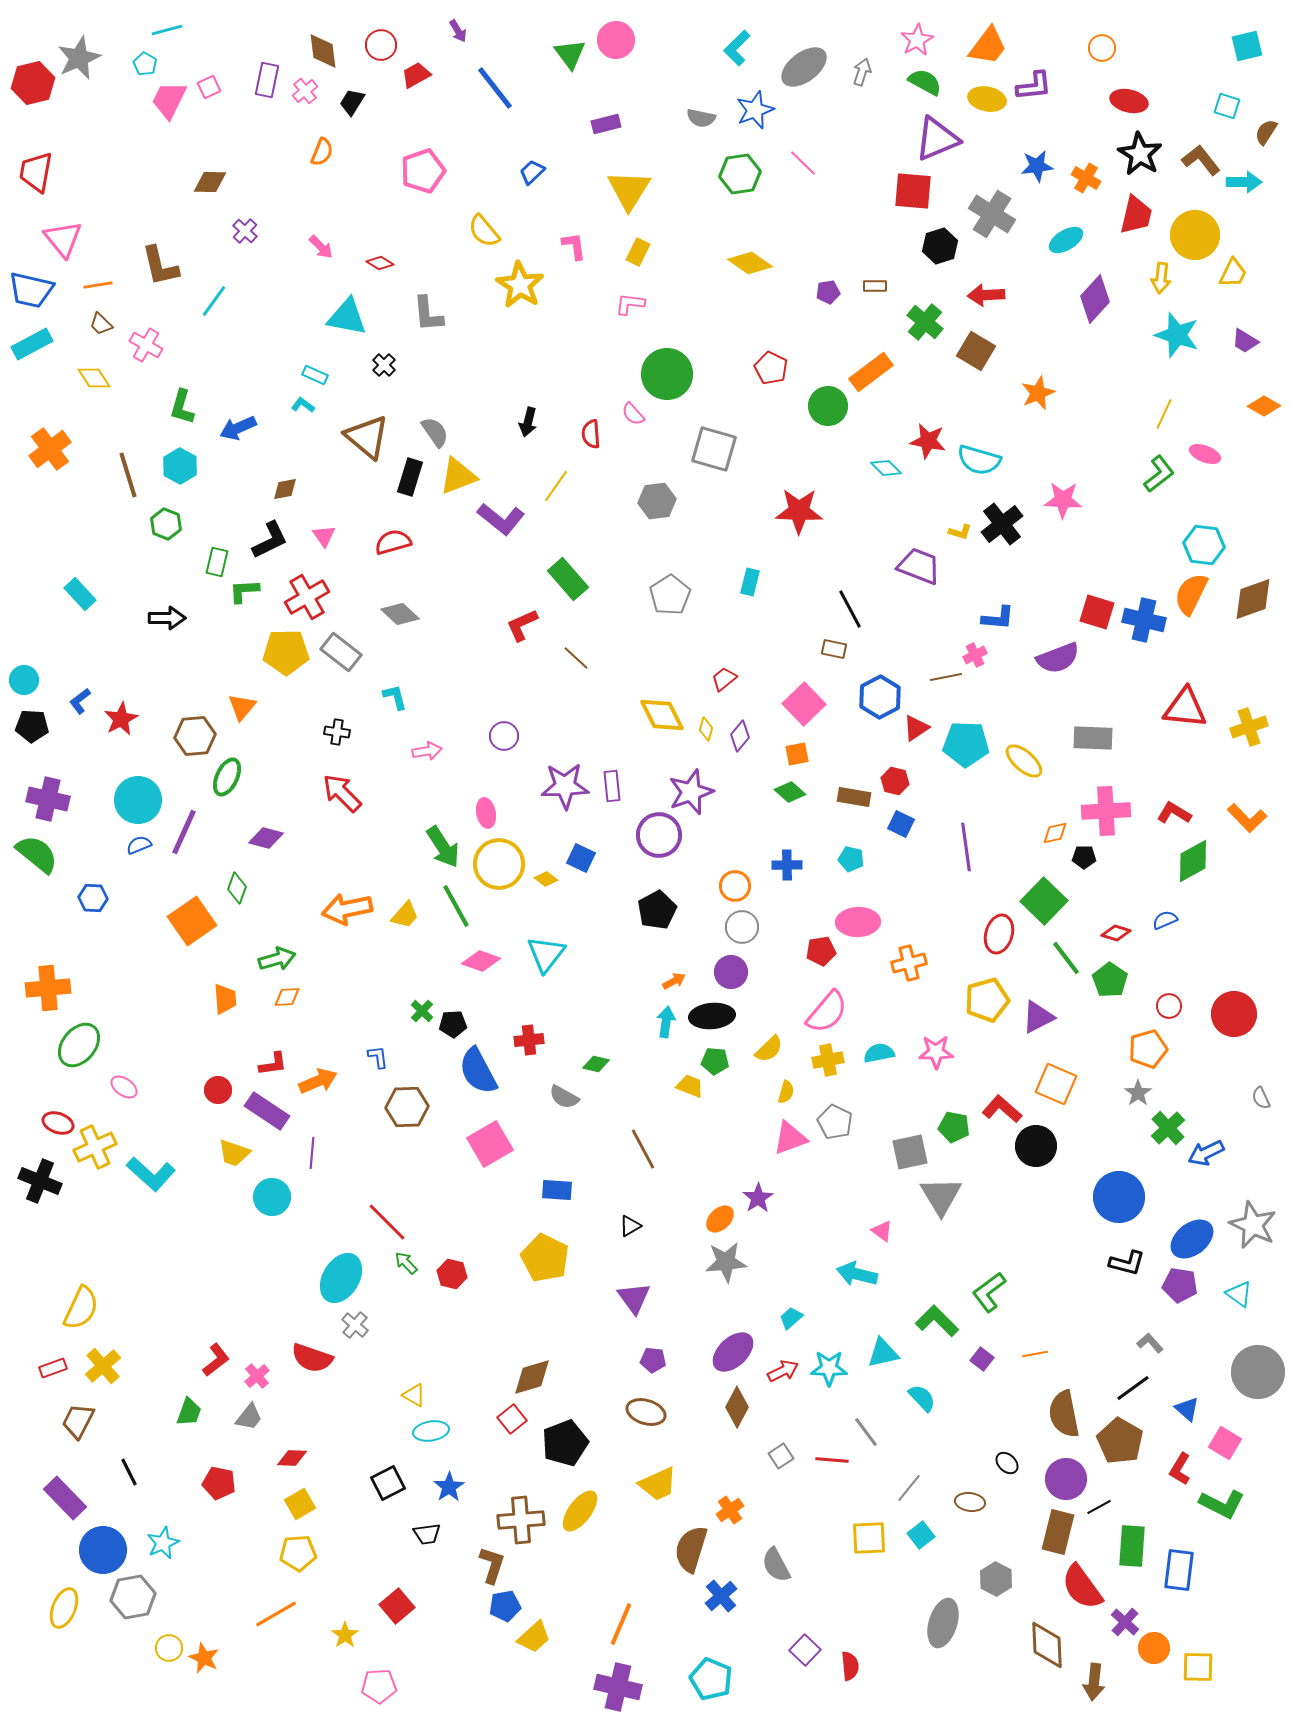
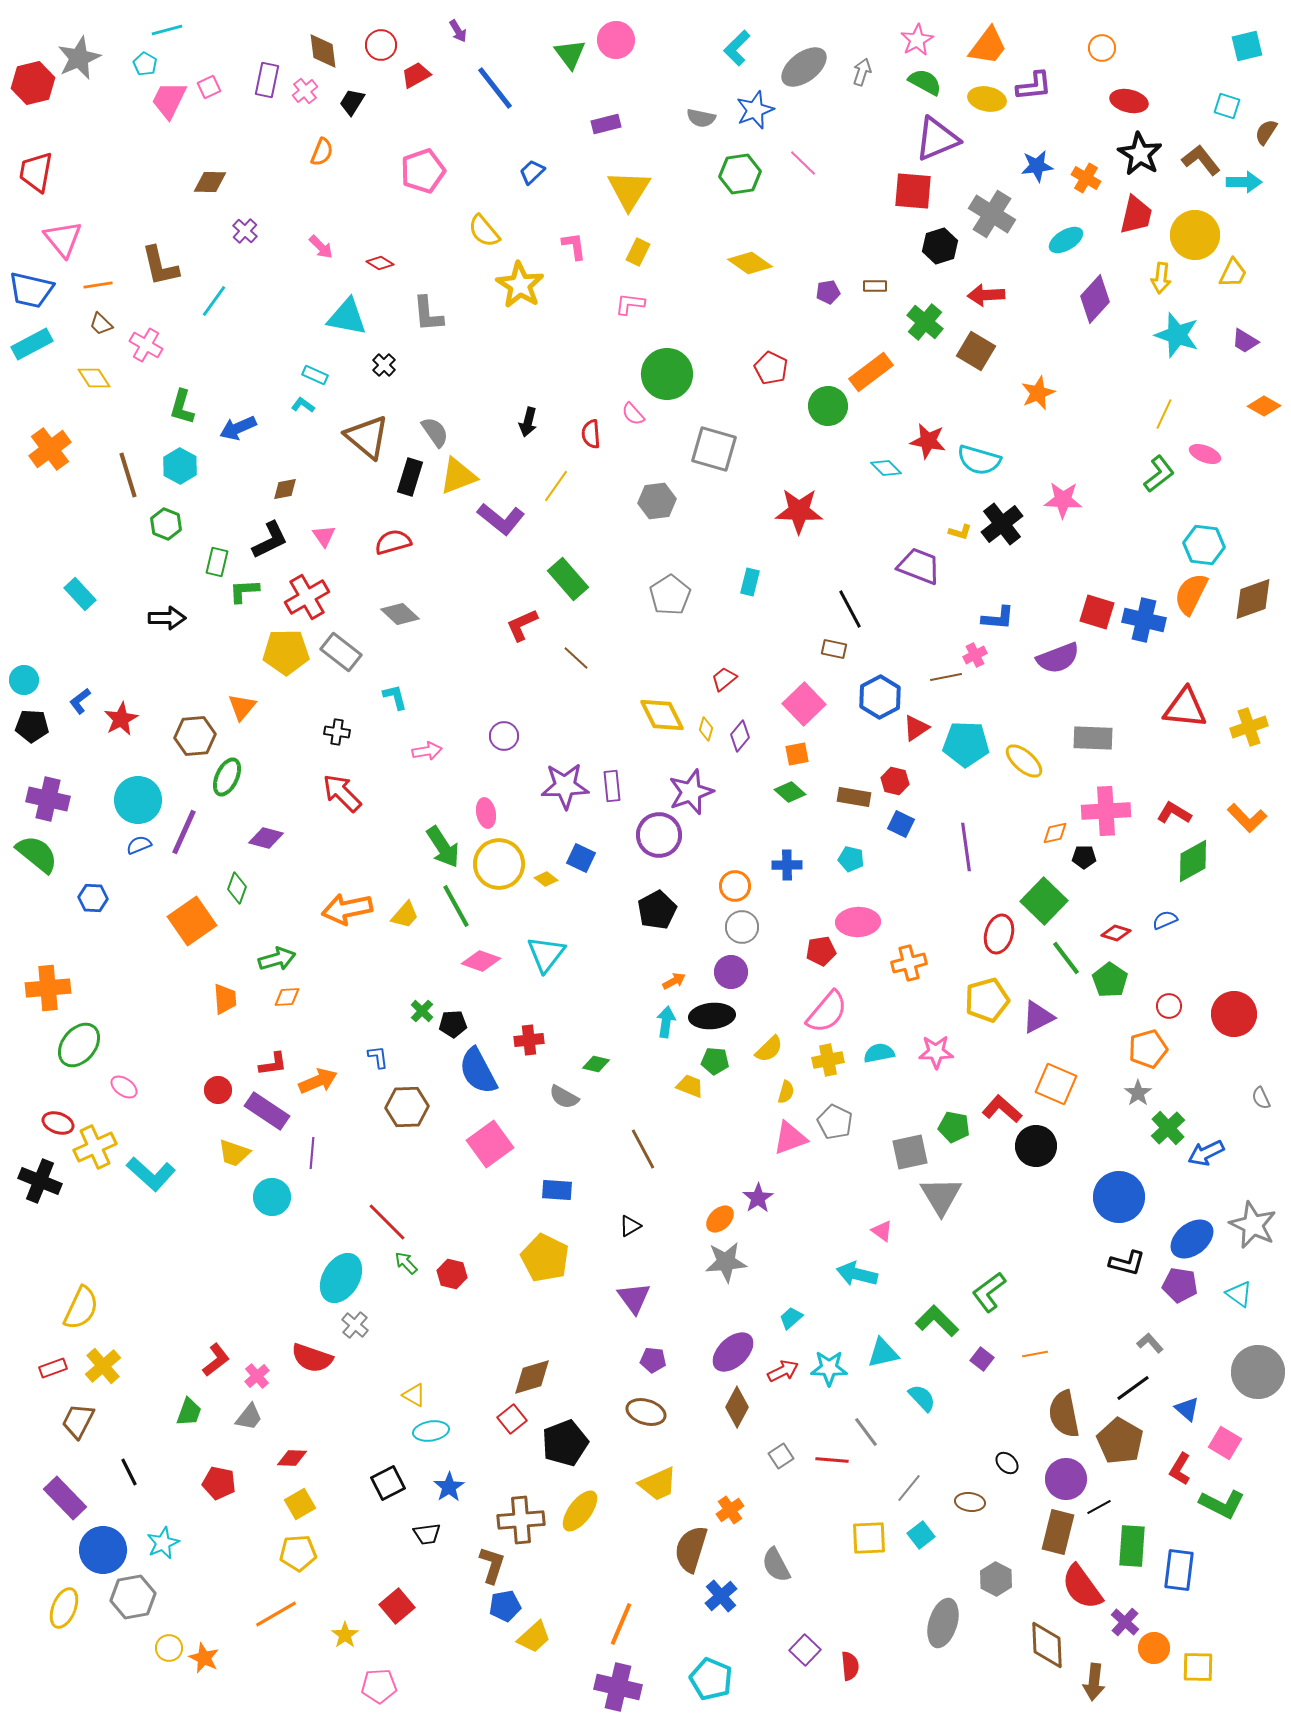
pink square at (490, 1144): rotated 6 degrees counterclockwise
